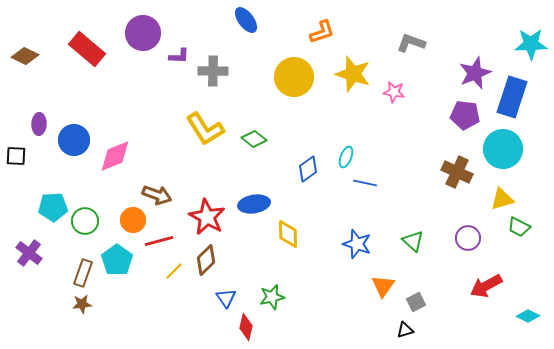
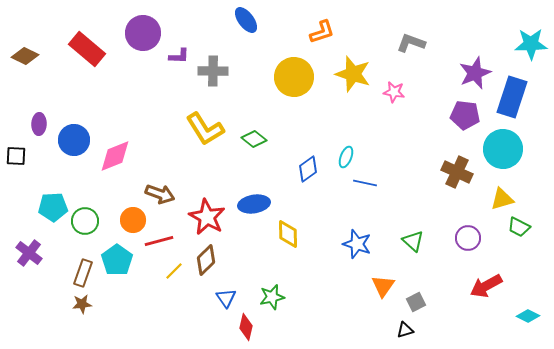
brown arrow at (157, 195): moved 3 px right, 1 px up
